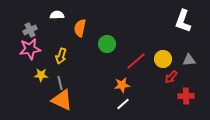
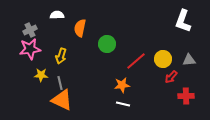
white line: rotated 56 degrees clockwise
